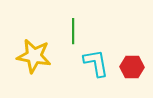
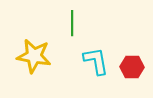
green line: moved 1 px left, 8 px up
cyan L-shape: moved 2 px up
